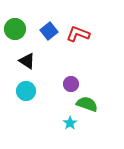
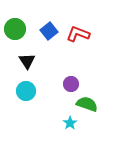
black triangle: rotated 24 degrees clockwise
